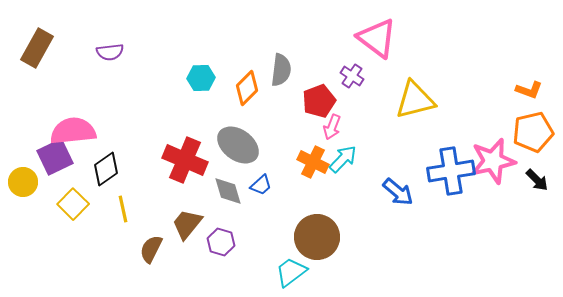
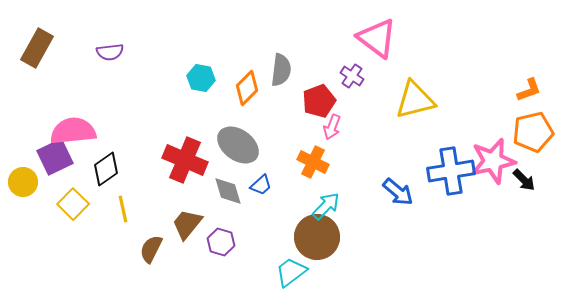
cyan hexagon: rotated 12 degrees clockwise
orange L-shape: rotated 40 degrees counterclockwise
cyan arrow: moved 17 px left, 47 px down
black arrow: moved 13 px left
